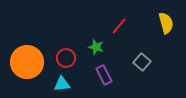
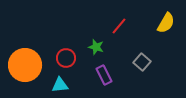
yellow semicircle: rotated 45 degrees clockwise
orange circle: moved 2 px left, 3 px down
cyan triangle: moved 2 px left, 1 px down
